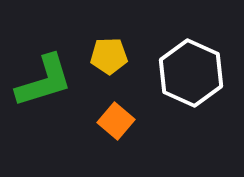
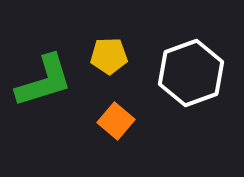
white hexagon: rotated 16 degrees clockwise
